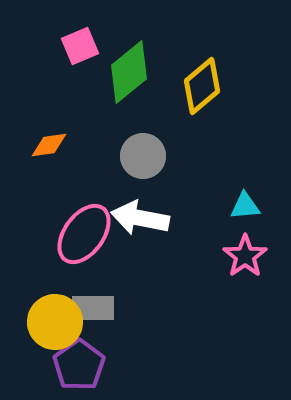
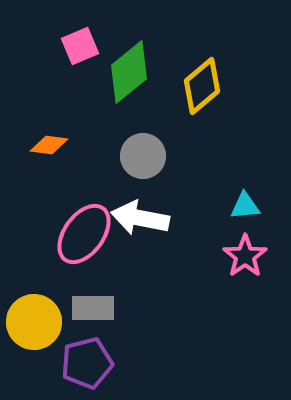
orange diamond: rotated 15 degrees clockwise
yellow circle: moved 21 px left
purple pentagon: moved 8 px right, 2 px up; rotated 21 degrees clockwise
